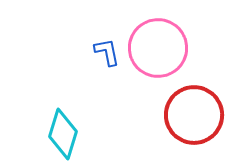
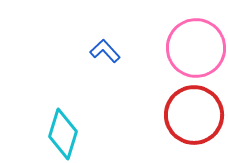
pink circle: moved 38 px right
blue L-shape: moved 2 px left, 1 px up; rotated 32 degrees counterclockwise
